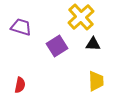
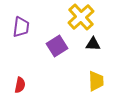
purple trapezoid: rotated 80 degrees clockwise
